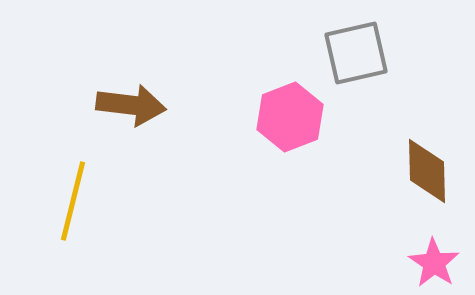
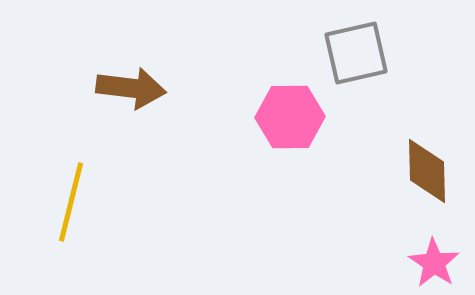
brown arrow: moved 17 px up
pink hexagon: rotated 20 degrees clockwise
yellow line: moved 2 px left, 1 px down
